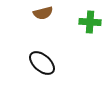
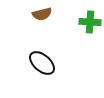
brown semicircle: moved 1 px left, 1 px down
